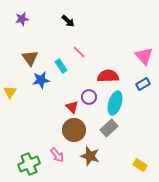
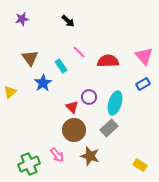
red semicircle: moved 15 px up
blue star: moved 2 px right, 3 px down; rotated 24 degrees counterclockwise
yellow triangle: rotated 16 degrees clockwise
